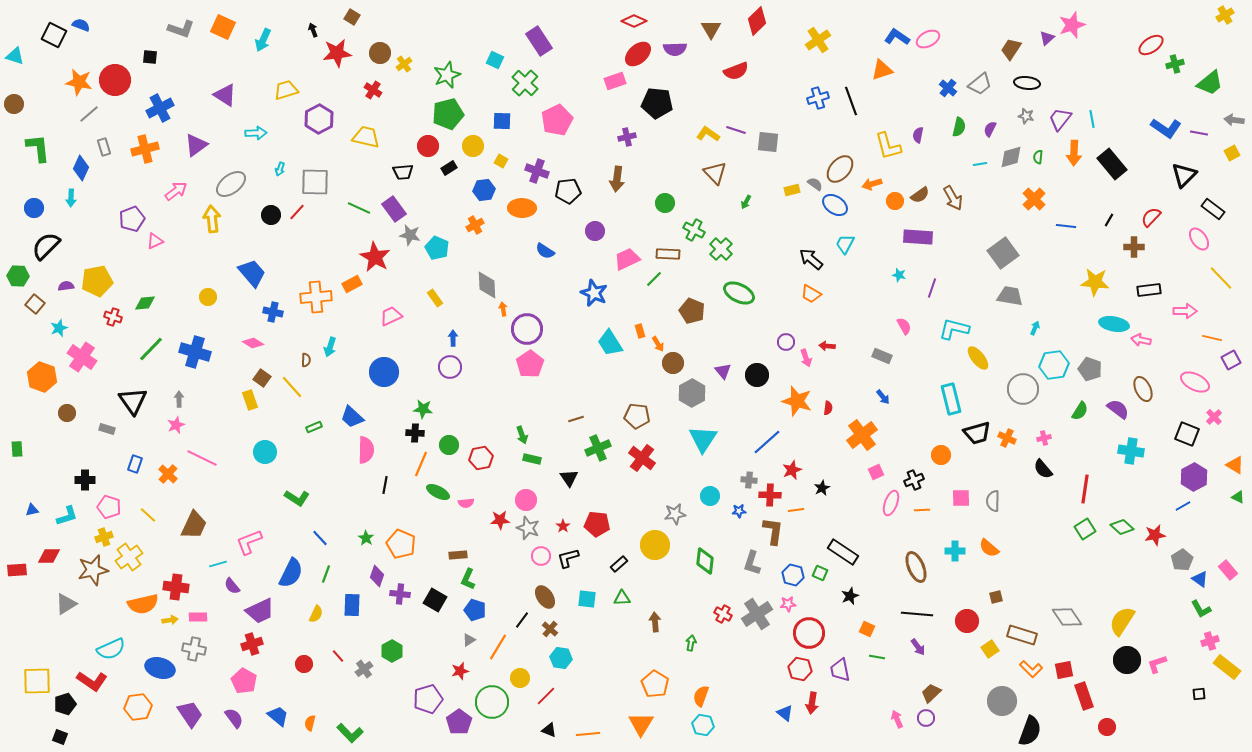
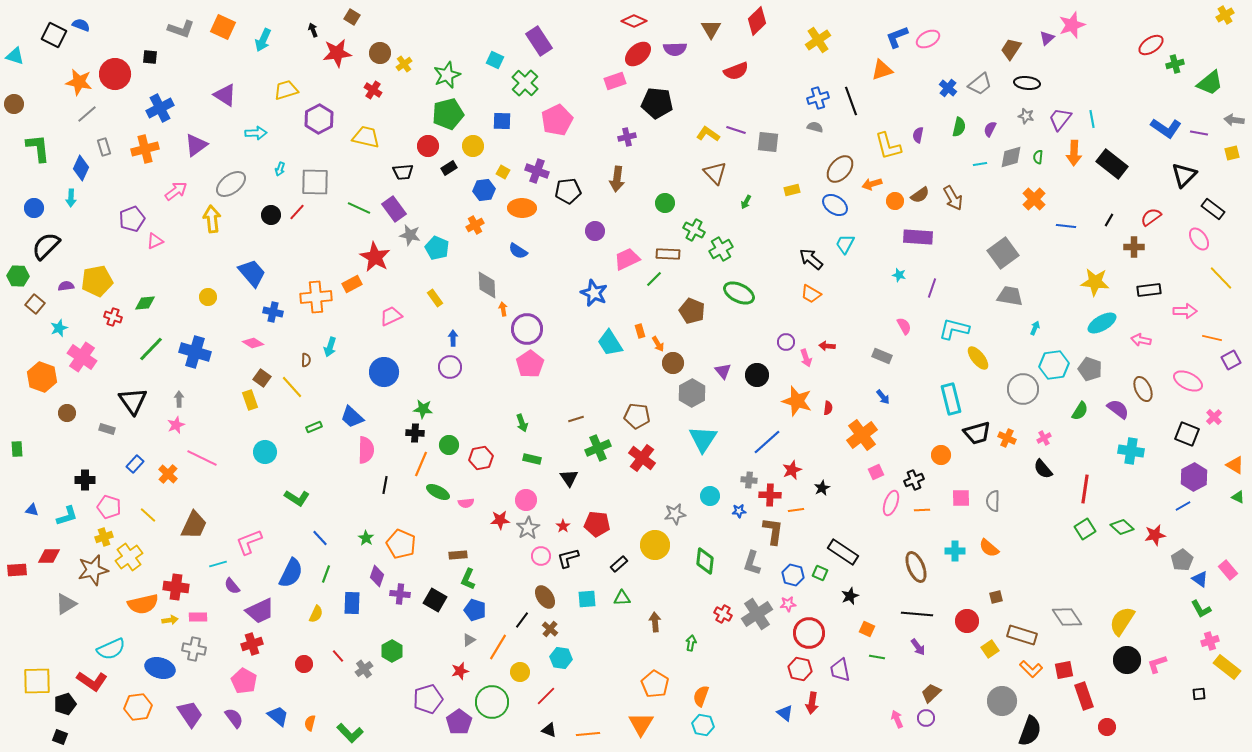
blue L-shape at (897, 37): rotated 55 degrees counterclockwise
red circle at (115, 80): moved 6 px up
gray line at (89, 114): moved 2 px left
yellow square at (1232, 153): rotated 14 degrees clockwise
yellow square at (501, 161): moved 2 px right, 11 px down
black rectangle at (1112, 164): rotated 12 degrees counterclockwise
gray semicircle at (815, 184): moved 57 px up; rotated 21 degrees counterclockwise
red semicircle at (1151, 217): rotated 10 degrees clockwise
green cross at (721, 249): rotated 15 degrees clockwise
blue semicircle at (545, 251): moved 27 px left
cyan ellipse at (1114, 324): moved 12 px left, 1 px up; rotated 40 degrees counterclockwise
pink ellipse at (1195, 382): moved 7 px left, 1 px up
green arrow at (522, 435): moved 12 px up
pink cross at (1044, 438): rotated 16 degrees counterclockwise
blue rectangle at (135, 464): rotated 24 degrees clockwise
blue triangle at (32, 510): rotated 24 degrees clockwise
gray star at (528, 528): rotated 20 degrees clockwise
cyan square at (587, 599): rotated 12 degrees counterclockwise
blue rectangle at (352, 605): moved 2 px up
yellow circle at (520, 678): moved 6 px up
